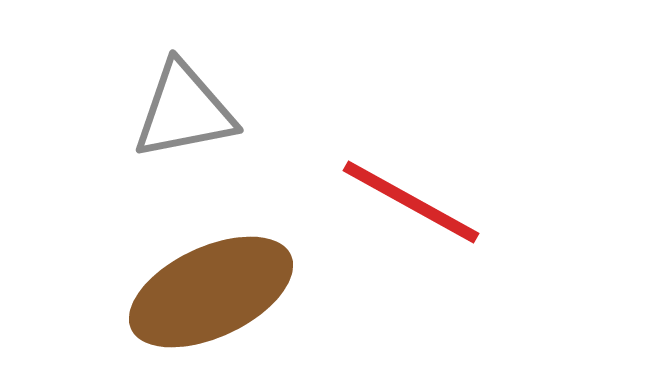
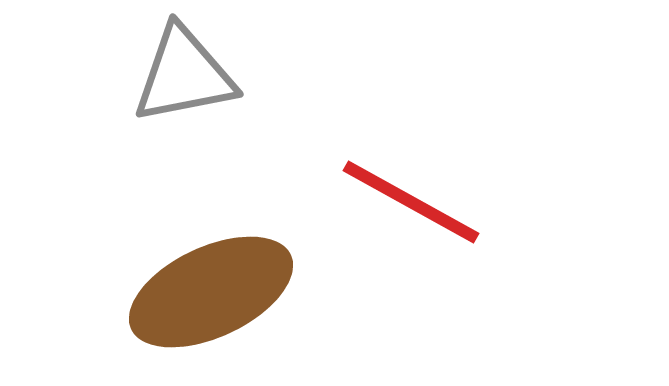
gray triangle: moved 36 px up
